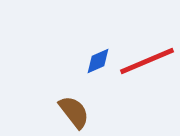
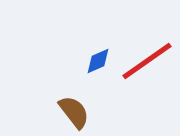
red line: rotated 12 degrees counterclockwise
